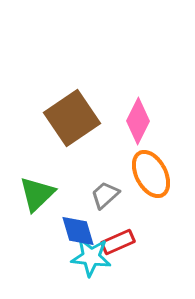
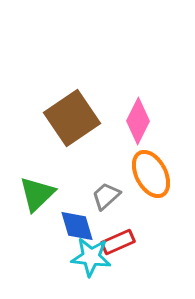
gray trapezoid: moved 1 px right, 1 px down
blue diamond: moved 1 px left, 5 px up
